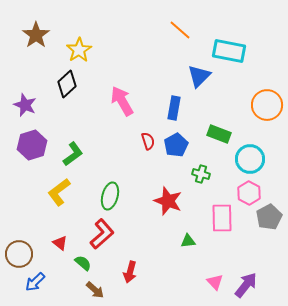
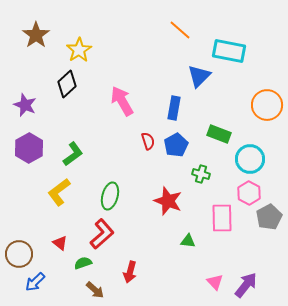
purple hexagon: moved 3 px left, 3 px down; rotated 12 degrees counterclockwise
green triangle: rotated 14 degrees clockwise
green semicircle: rotated 60 degrees counterclockwise
